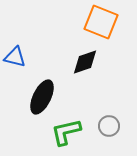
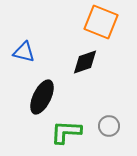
blue triangle: moved 9 px right, 5 px up
green L-shape: rotated 16 degrees clockwise
